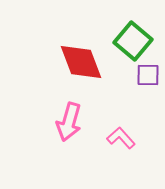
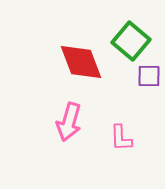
green square: moved 2 px left
purple square: moved 1 px right, 1 px down
pink L-shape: rotated 140 degrees counterclockwise
